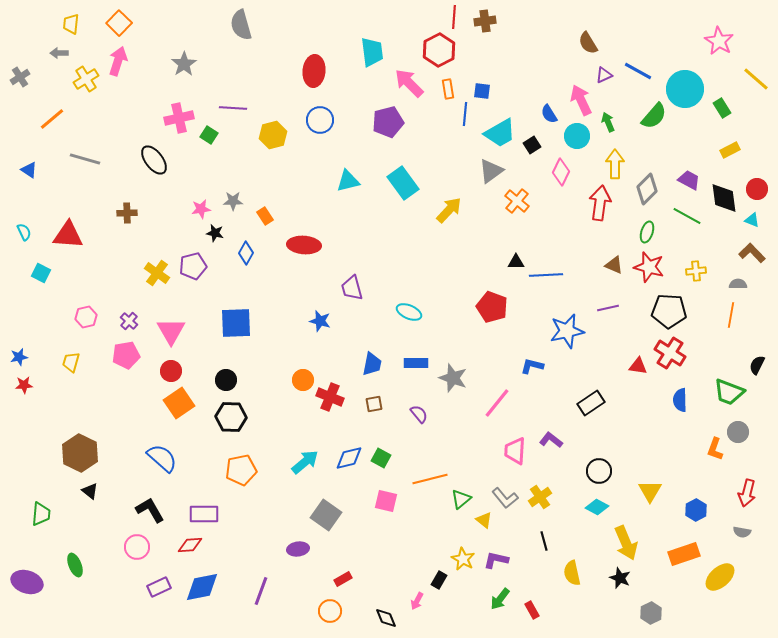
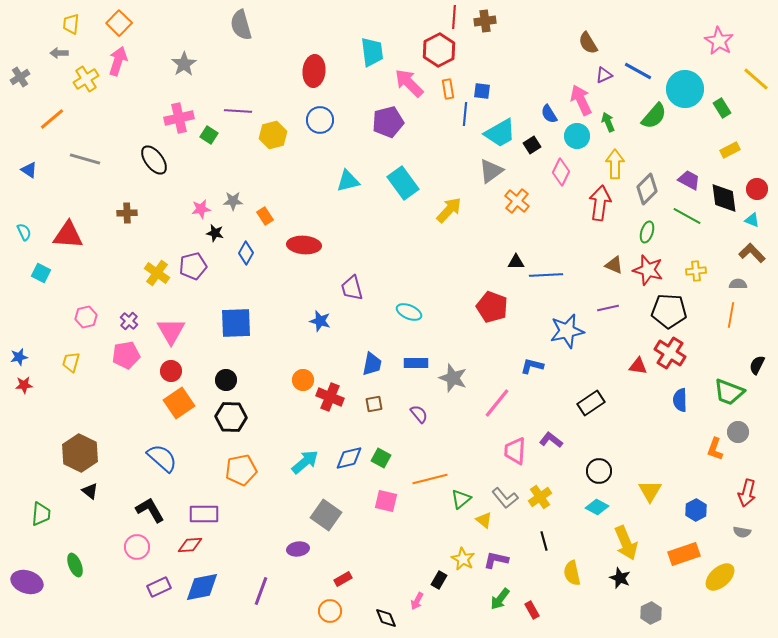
purple line at (233, 108): moved 5 px right, 3 px down
red star at (649, 267): moved 1 px left, 3 px down
